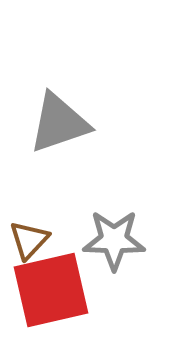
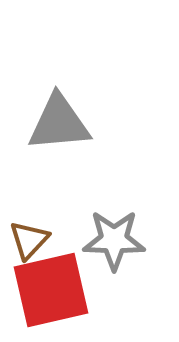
gray triangle: rotated 14 degrees clockwise
